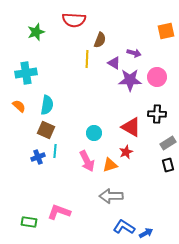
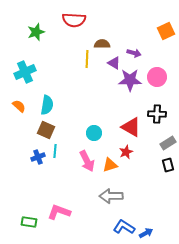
orange square: rotated 12 degrees counterclockwise
brown semicircle: moved 2 px right, 4 px down; rotated 112 degrees counterclockwise
cyan cross: moved 1 px left, 1 px up; rotated 15 degrees counterclockwise
